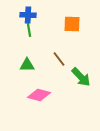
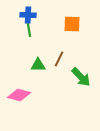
brown line: rotated 63 degrees clockwise
green triangle: moved 11 px right
pink diamond: moved 20 px left
